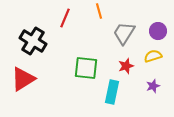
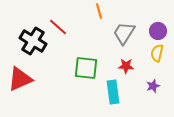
red line: moved 7 px left, 9 px down; rotated 72 degrees counterclockwise
yellow semicircle: moved 4 px right, 3 px up; rotated 60 degrees counterclockwise
red star: rotated 21 degrees clockwise
red triangle: moved 3 px left; rotated 8 degrees clockwise
cyan rectangle: moved 1 px right; rotated 20 degrees counterclockwise
